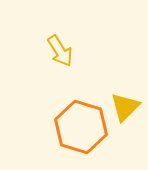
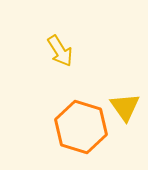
yellow triangle: rotated 20 degrees counterclockwise
